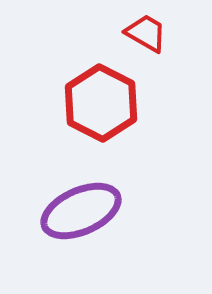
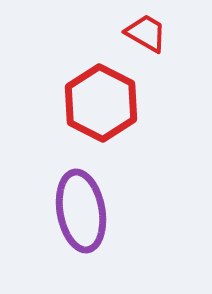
purple ellipse: rotated 76 degrees counterclockwise
